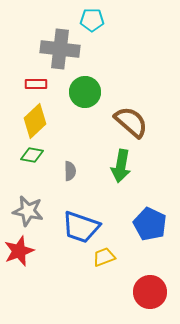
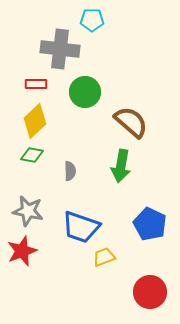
red star: moved 3 px right
